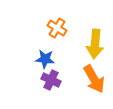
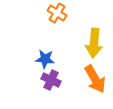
orange cross: moved 15 px up
yellow arrow: moved 1 px left, 1 px up
orange arrow: moved 1 px right
